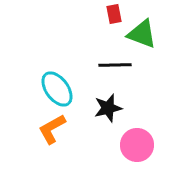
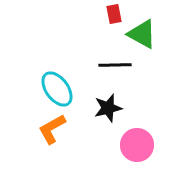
green triangle: rotated 8 degrees clockwise
